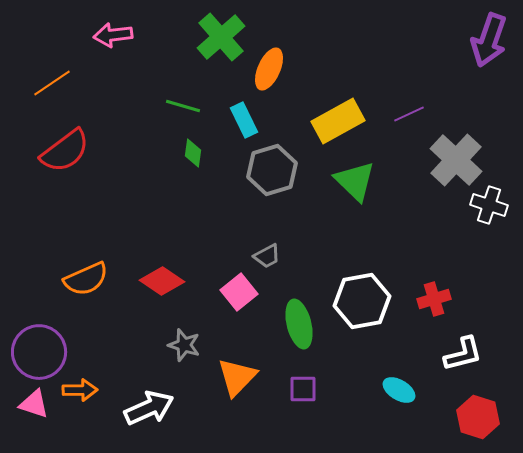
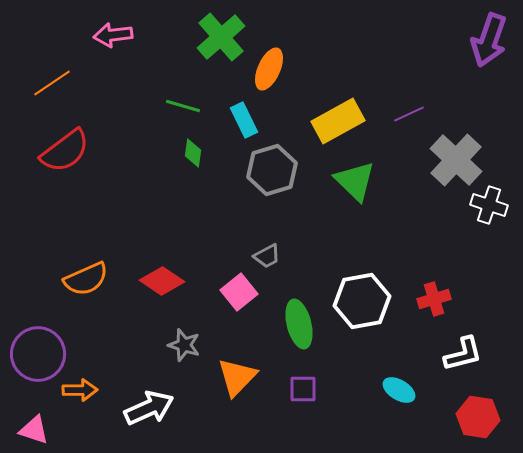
purple circle: moved 1 px left, 2 px down
pink triangle: moved 26 px down
red hexagon: rotated 9 degrees counterclockwise
